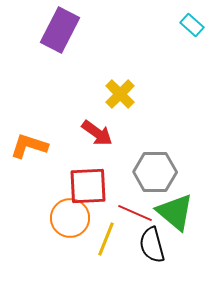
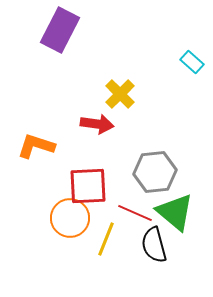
cyan rectangle: moved 37 px down
red arrow: moved 9 px up; rotated 28 degrees counterclockwise
orange L-shape: moved 7 px right
gray hexagon: rotated 6 degrees counterclockwise
black semicircle: moved 2 px right
